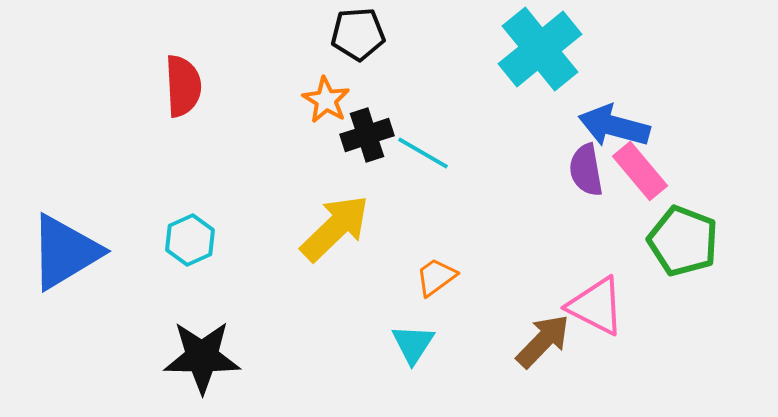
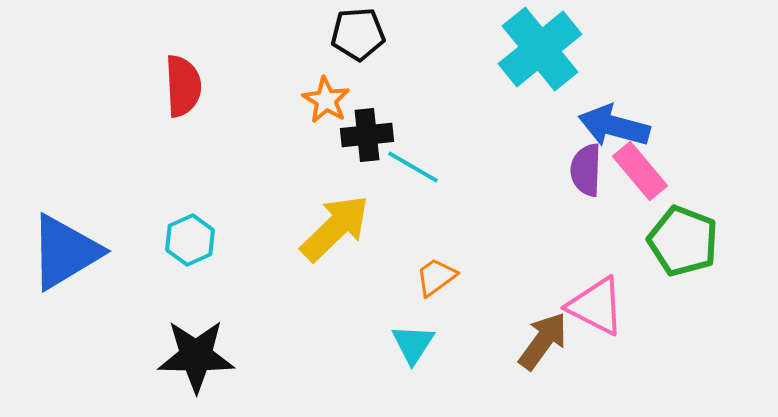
black cross: rotated 12 degrees clockwise
cyan line: moved 10 px left, 14 px down
purple semicircle: rotated 12 degrees clockwise
brown arrow: rotated 8 degrees counterclockwise
black star: moved 6 px left, 1 px up
